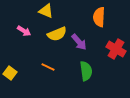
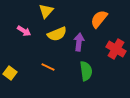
yellow triangle: rotated 49 degrees clockwise
orange semicircle: moved 2 px down; rotated 36 degrees clockwise
purple arrow: rotated 132 degrees counterclockwise
